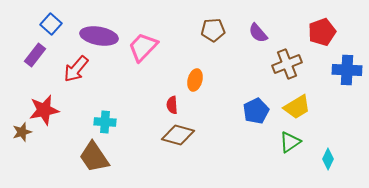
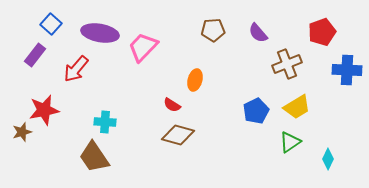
purple ellipse: moved 1 px right, 3 px up
red semicircle: rotated 54 degrees counterclockwise
